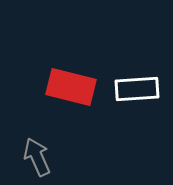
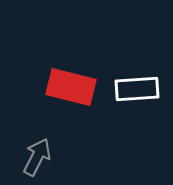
gray arrow: rotated 51 degrees clockwise
